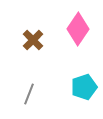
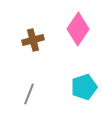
brown cross: rotated 30 degrees clockwise
